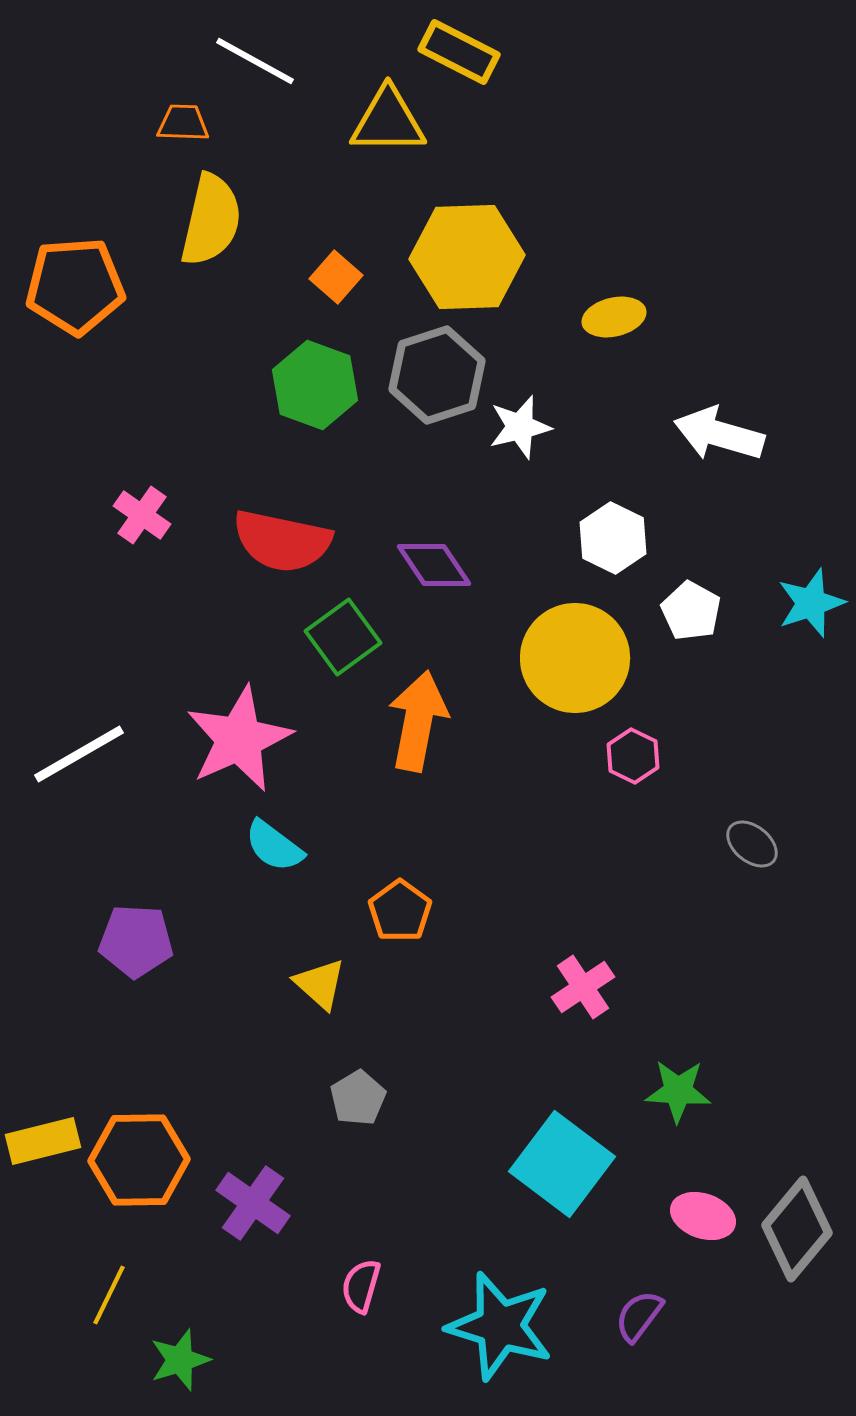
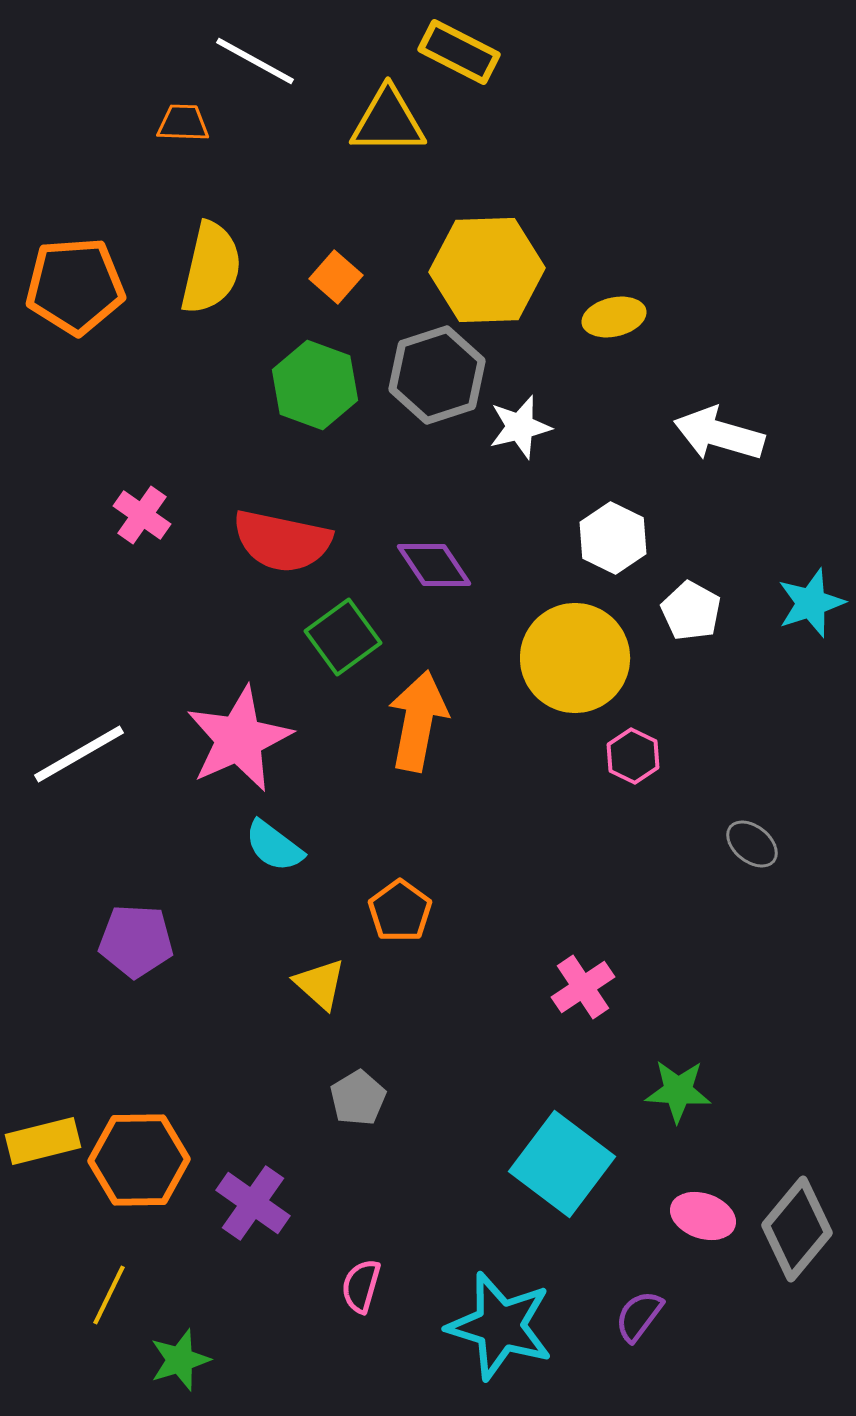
yellow semicircle at (211, 220): moved 48 px down
yellow hexagon at (467, 257): moved 20 px right, 13 px down
